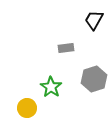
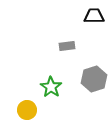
black trapezoid: moved 4 px up; rotated 60 degrees clockwise
gray rectangle: moved 1 px right, 2 px up
yellow circle: moved 2 px down
